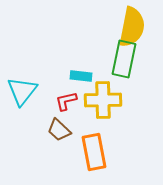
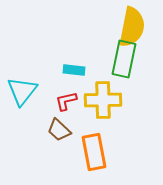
cyan rectangle: moved 7 px left, 6 px up
